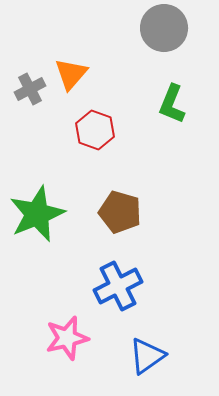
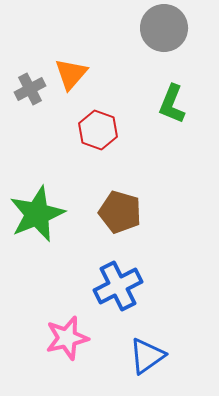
red hexagon: moved 3 px right
